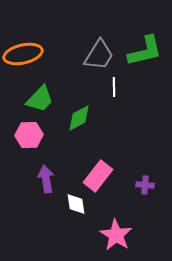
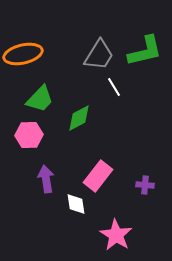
white line: rotated 30 degrees counterclockwise
